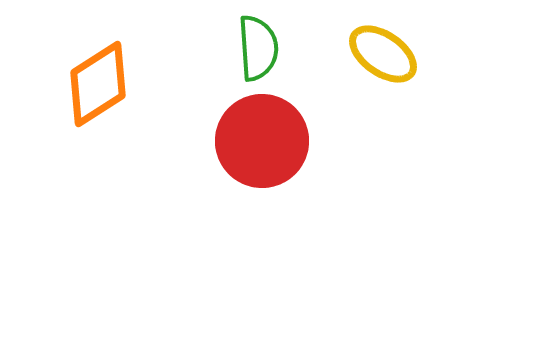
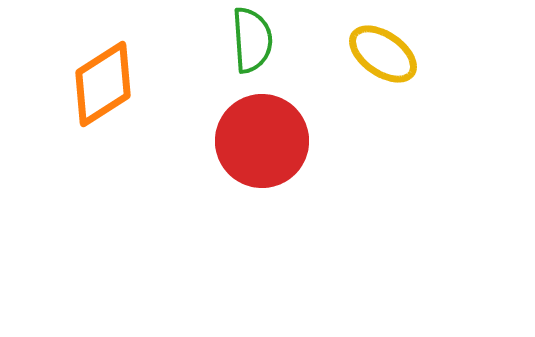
green semicircle: moved 6 px left, 8 px up
orange diamond: moved 5 px right
